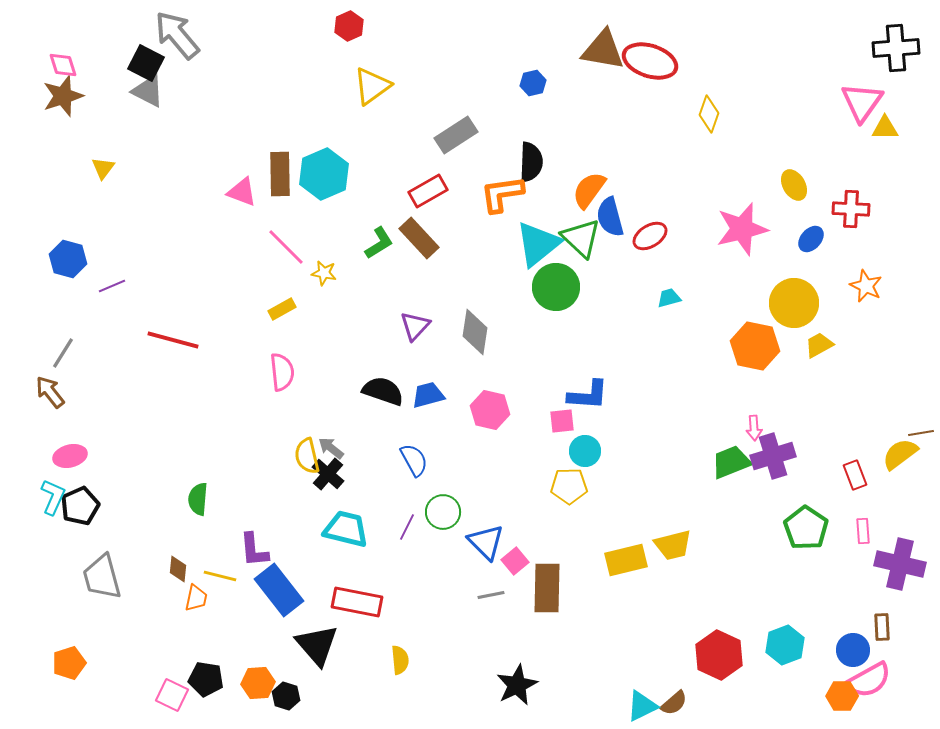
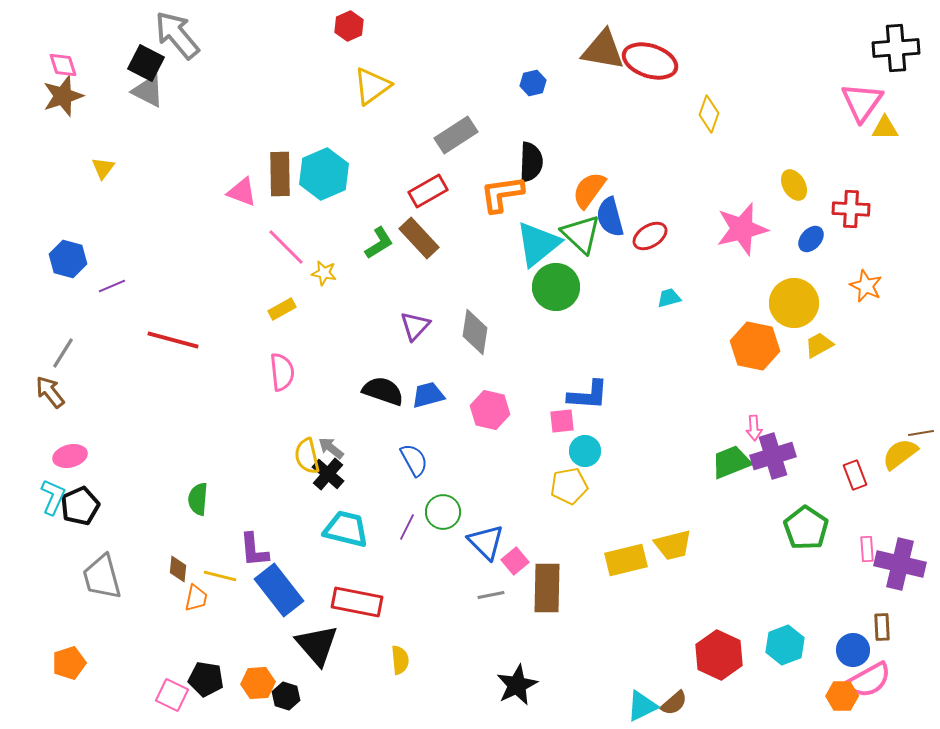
green triangle at (581, 238): moved 4 px up
yellow pentagon at (569, 486): rotated 9 degrees counterclockwise
pink rectangle at (863, 531): moved 4 px right, 18 px down
